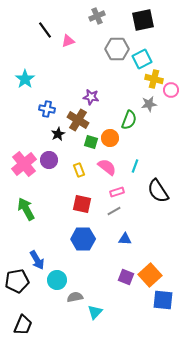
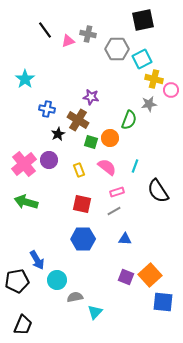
gray cross: moved 9 px left, 18 px down; rotated 35 degrees clockwise
green arrow: moved 7 px up; rotated 45 degrees counterclockwise
blue square: moved 2 px down
